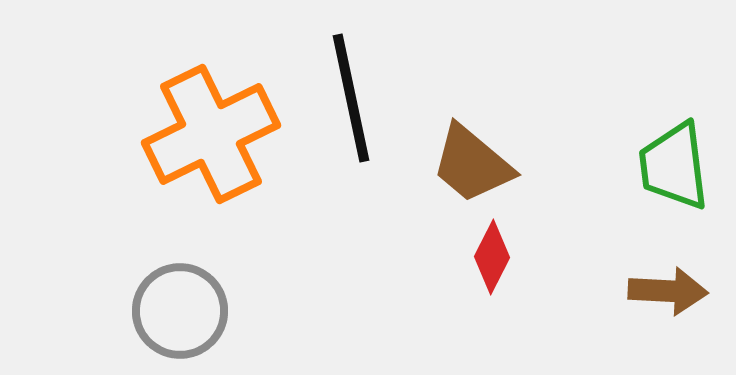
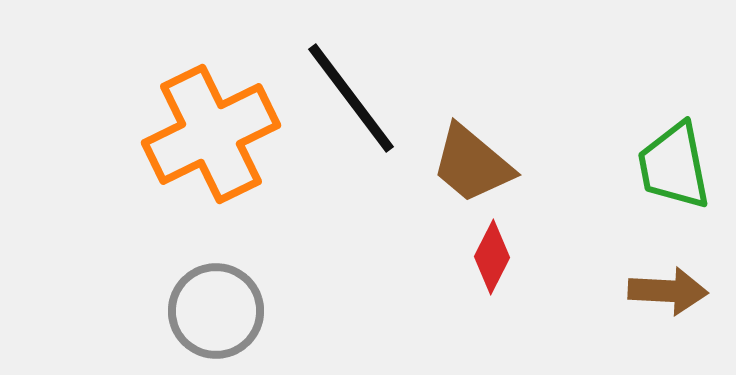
black line: rotated 25 degrees counterclockwise
green trapezoid: rotated 4 degrees counterclockwise
gray circle: moved 36 px right
